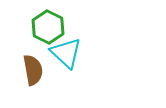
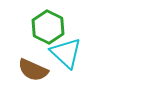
brown semicircle: rotated 124 degrees clockwise
